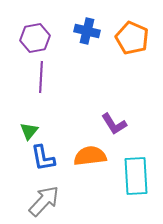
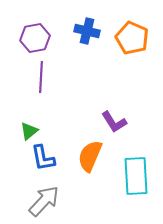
purple L-shape: moved 2 px up
green triangle: rotated 12 degrees clockwise
orange semicircle: rotated 60 degrees counterclockwise
